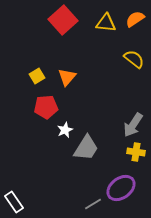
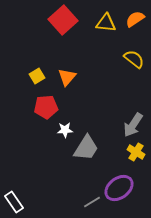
white star: rotated 21 degrees clockwise
yellow cross: rotated 24 degrees clockwise
purple ellipse: moved 2 px left
gray line: moved 1 px left, 2 px up
